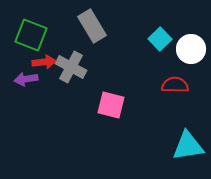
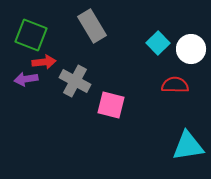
cyan square: moved 2 px left, 4 px down
gray cross: moved 4 px right, 14 px down
